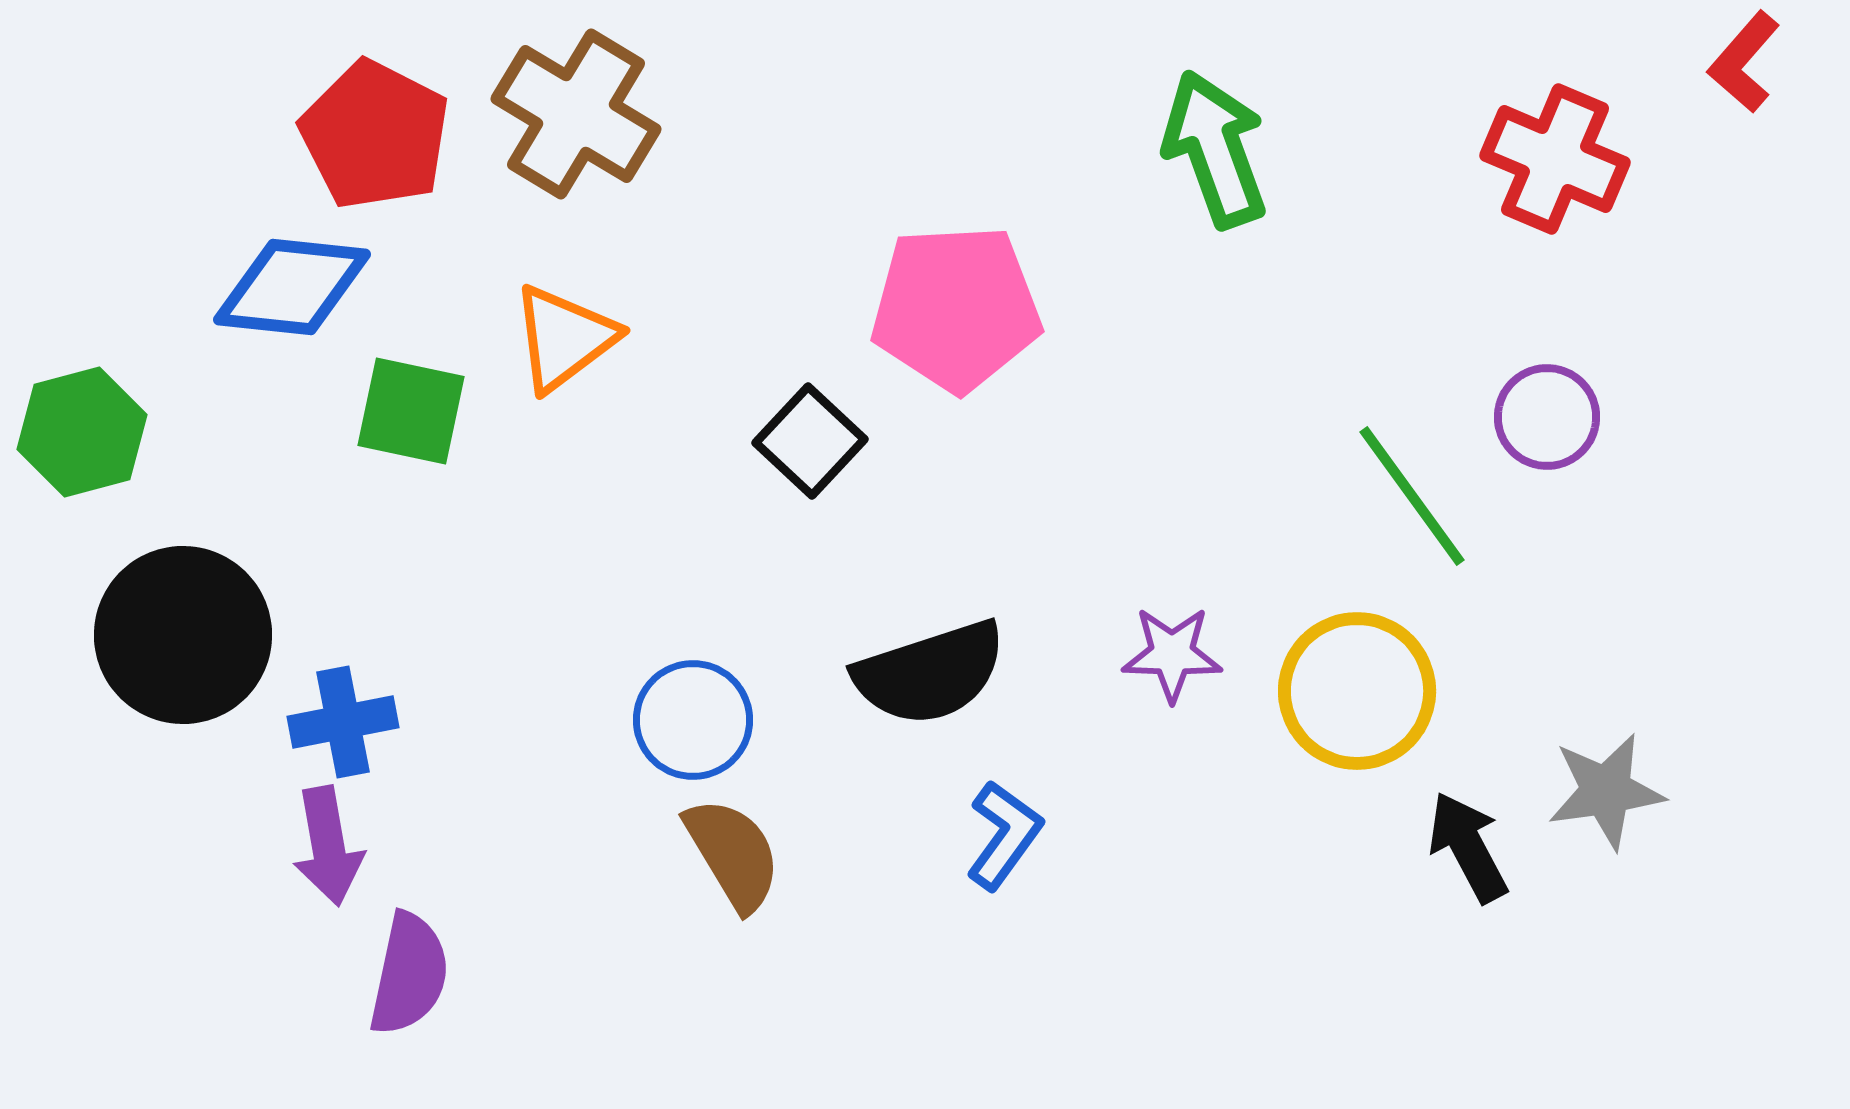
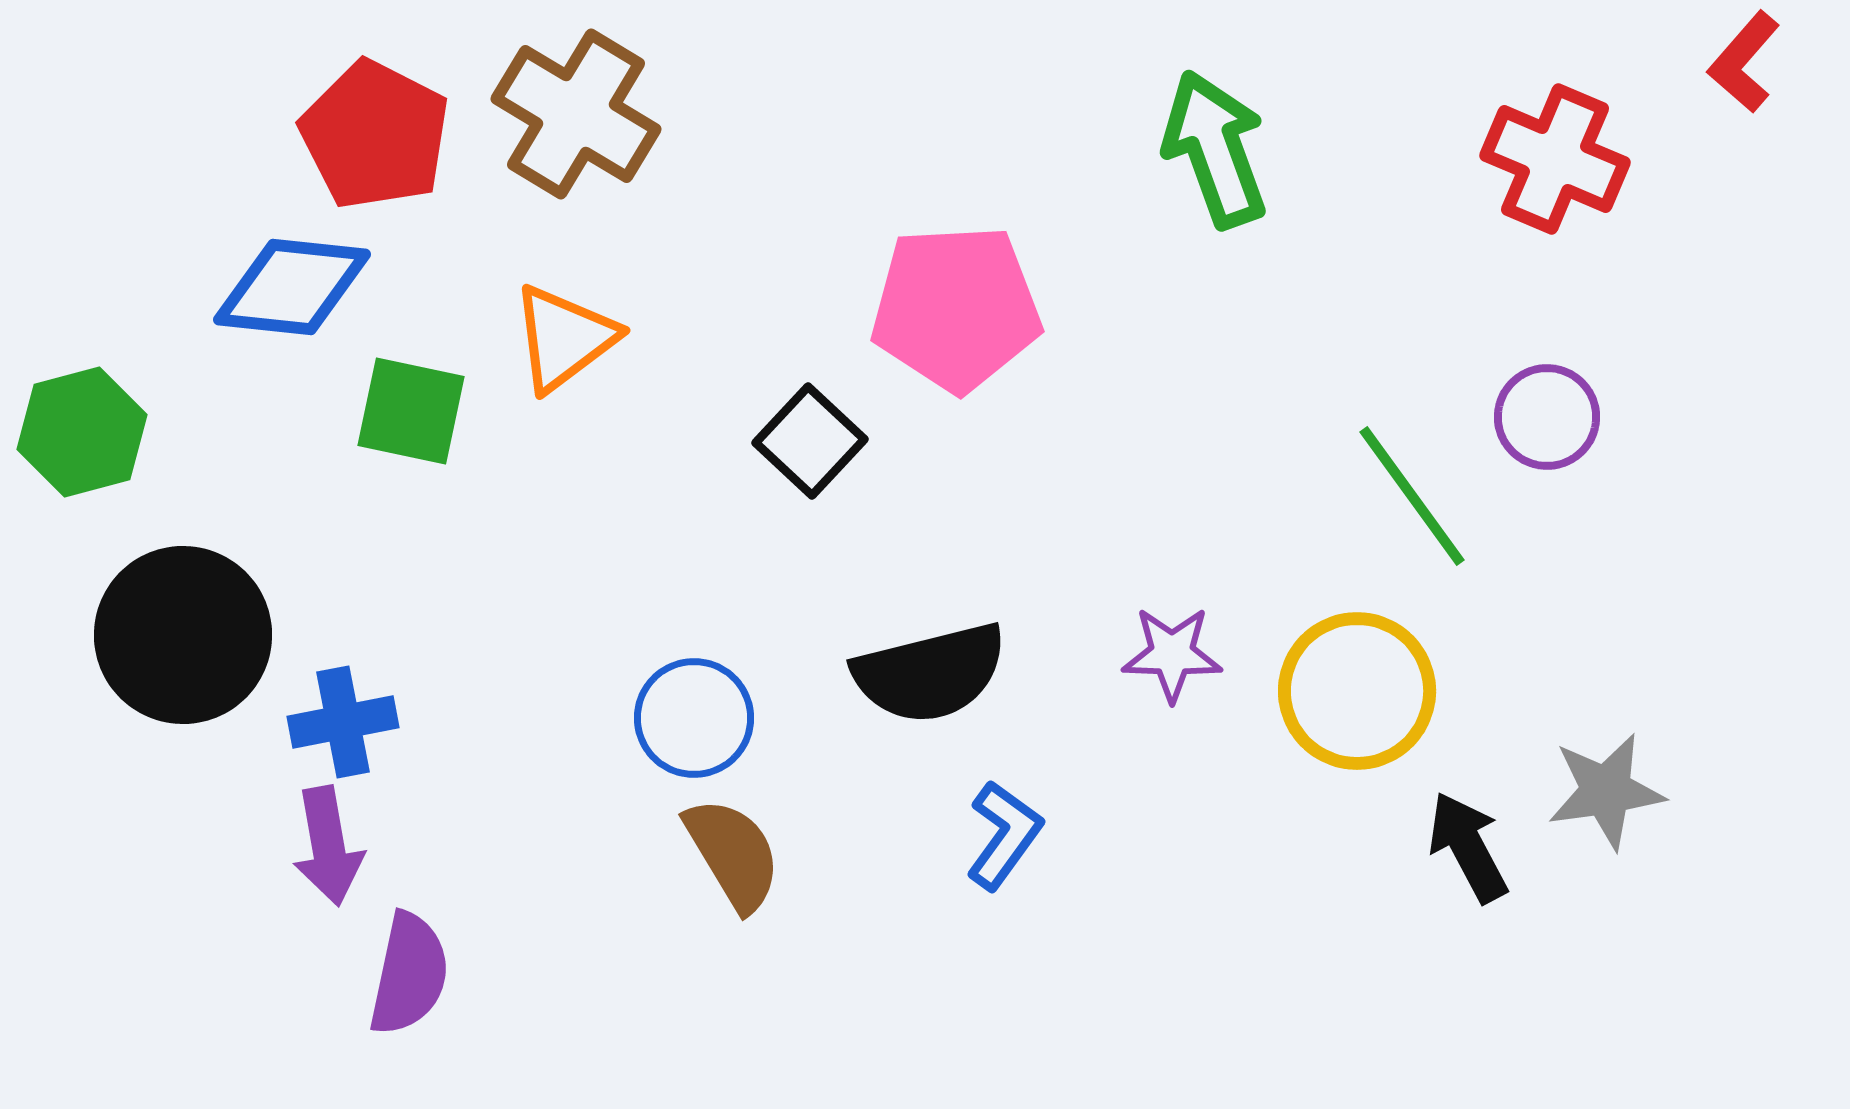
black semicircle: rotated 4 degrees clockwise
blue circle: moved 1 px right, 2 px up
